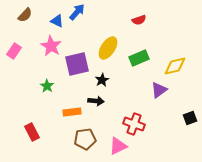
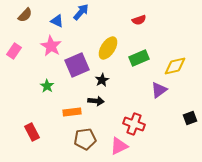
blue arrow: moved 4 px right
purple square: moved 1 px down; rotated 10 degrees counterclockwise
pink triangle: moved 1 px right
